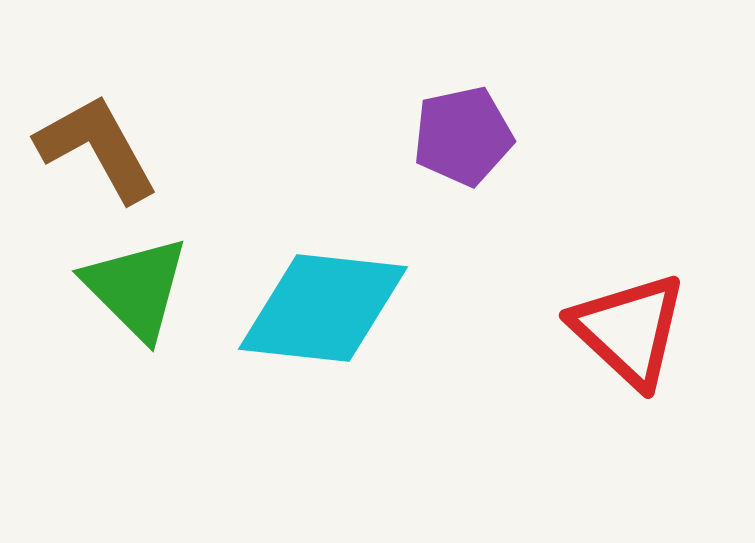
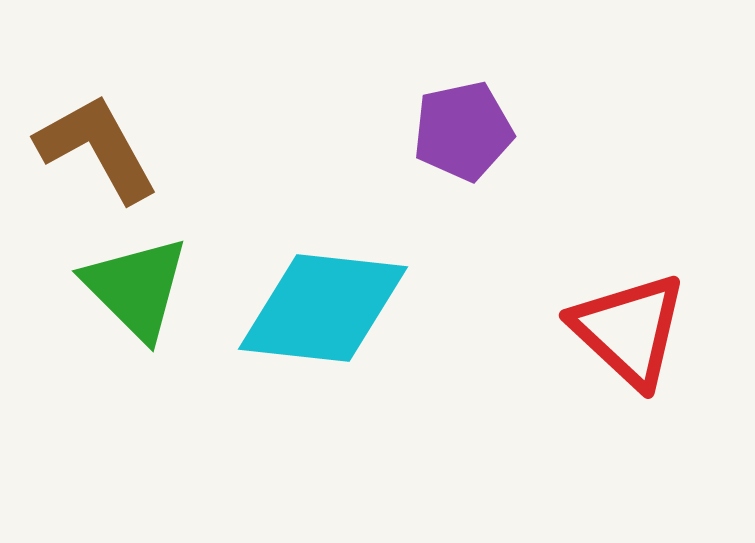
purple pentagon: moved 5 px up
